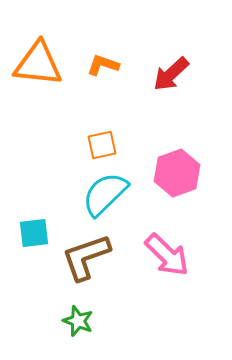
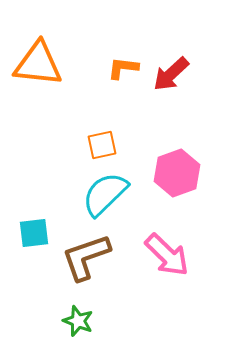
orange L-shape: moved 20 px right, 3 px down; rotated 12 degrees counterclockwise
